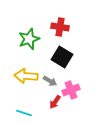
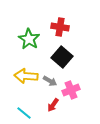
green star: rotated 20 degrees counterclockwise
black square: rotated 10 degrees clockwise
red arrow: moved 2 px left, 3 px down
cyan line: rotated 21 degrees clockwise
